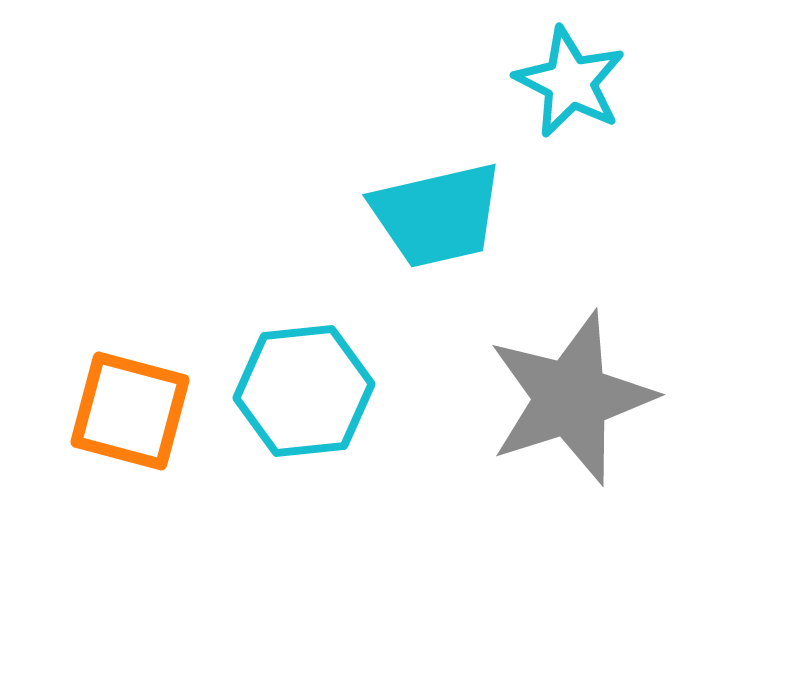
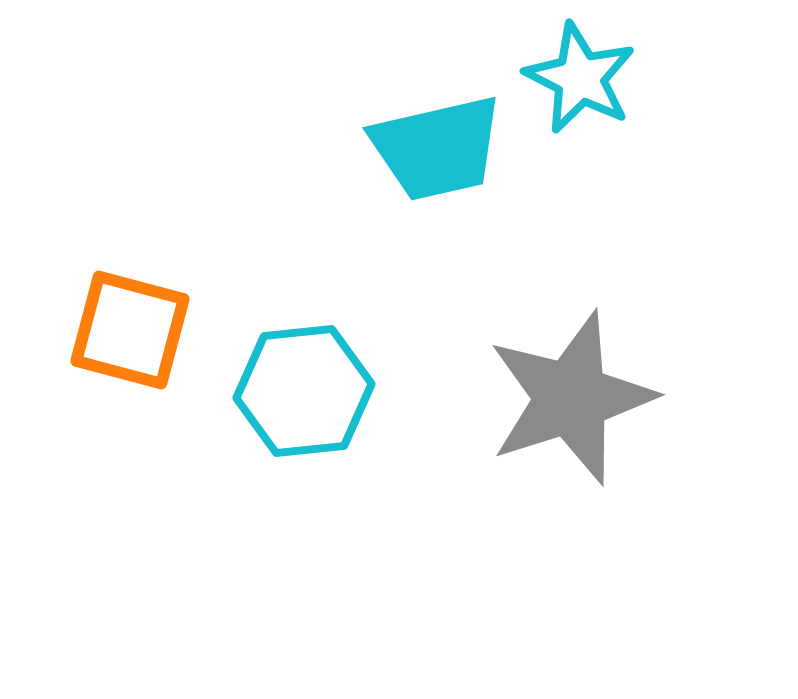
cyan star: moved 10 px right, 4 px up
cyan trapezoid: moved 67 px up
orange square: moved 81 px up
